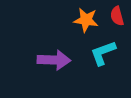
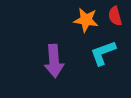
red semicircle: moved 2 px left
purple arrow: moved 1 px down; rotated 84 degrees clockwise
